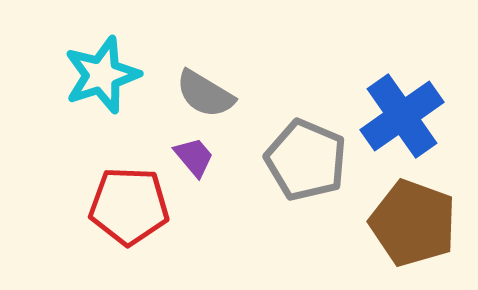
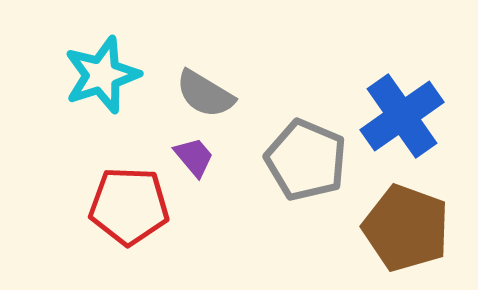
brown pentagon: moved 7 px left, 5 px down
